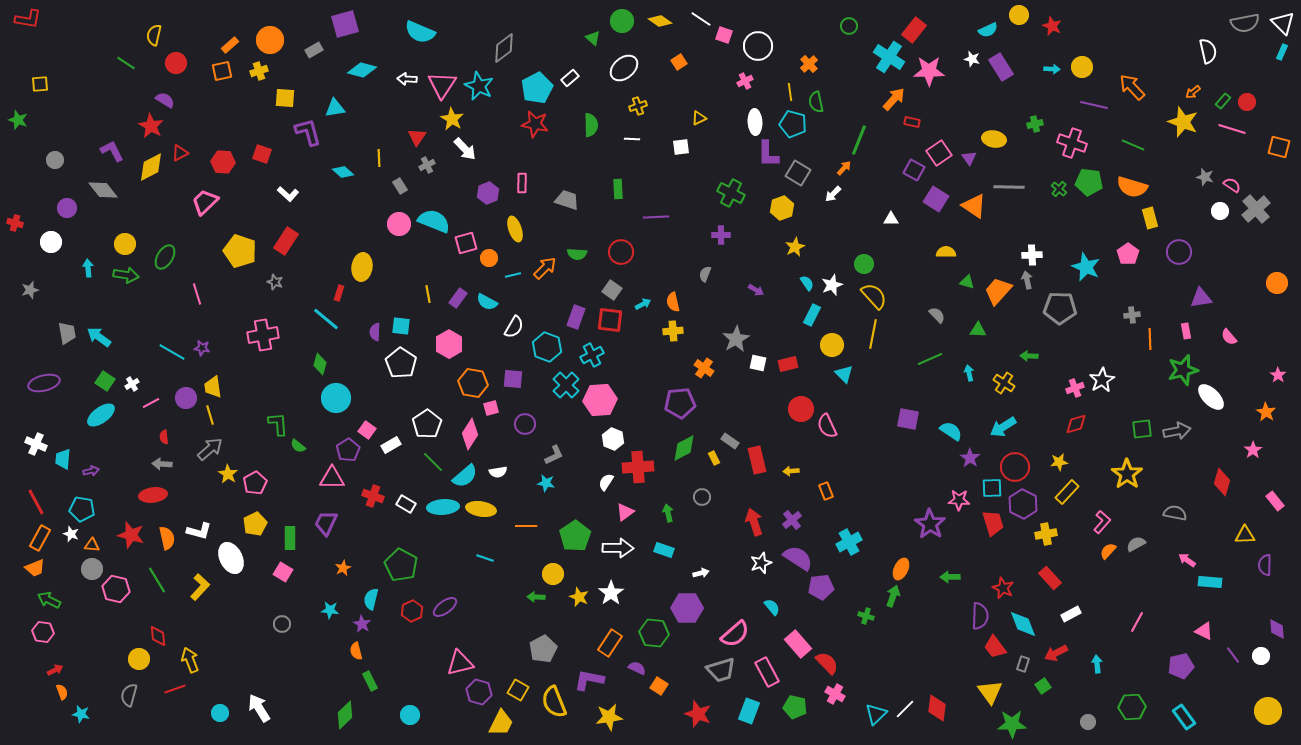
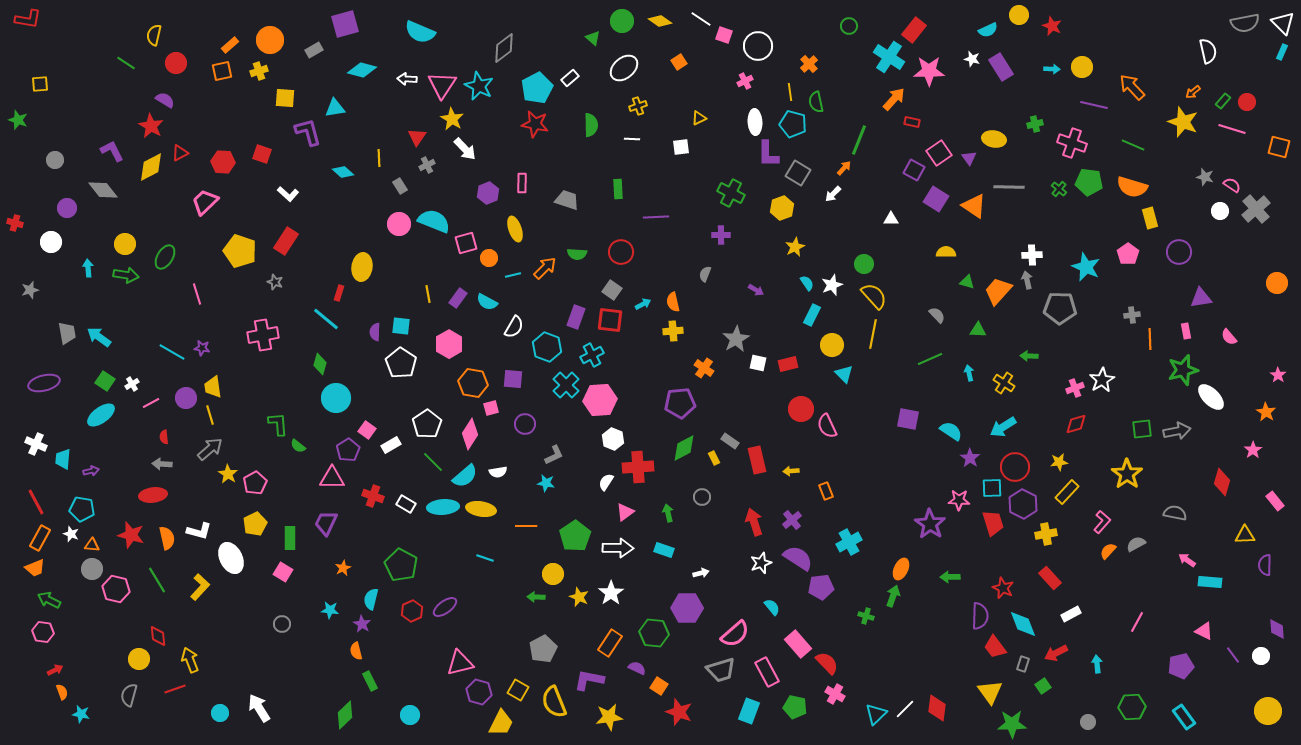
red star at (698, 714): moved 19 px left, 2 px up
